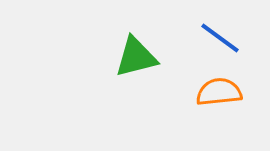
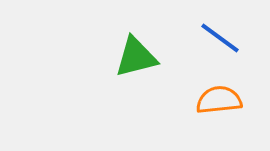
orange semicircle: moved 8 px down
